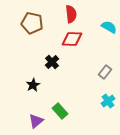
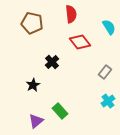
cyan semicircle: rotated 28 degrees clockwise
red diamond: moved 8 px right, 3 px down; rotated 50 degrees clockwise
